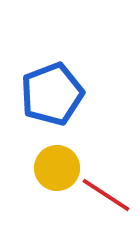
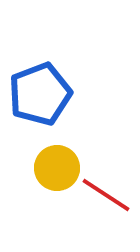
blue pentagon: moved 12 px left
